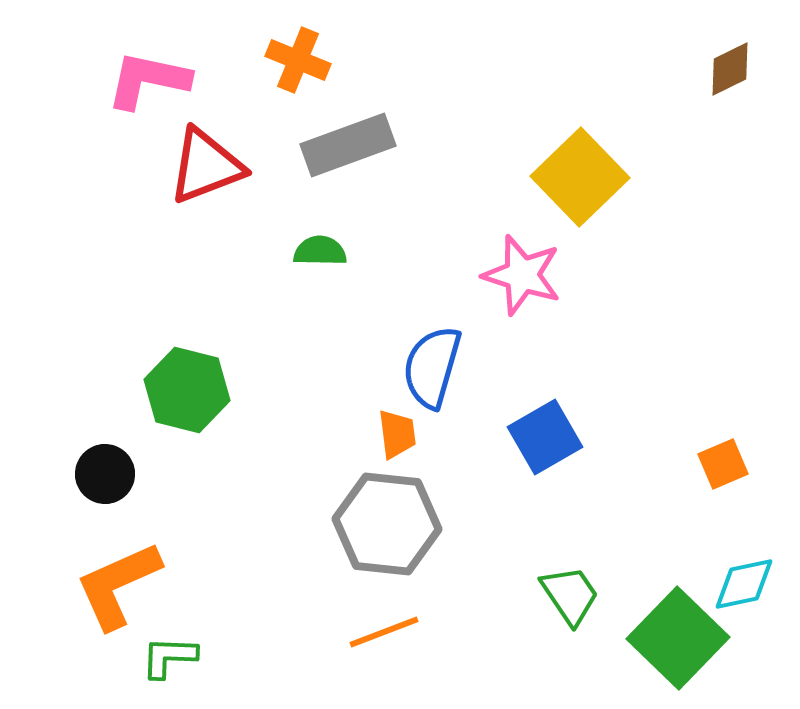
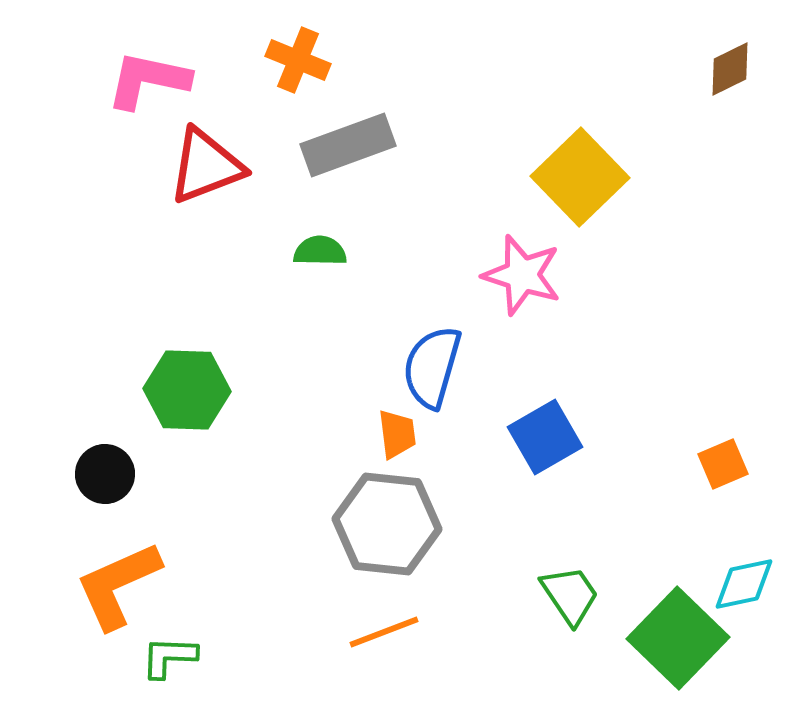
green hexagon: rotated 12 degrees counterclockwise
